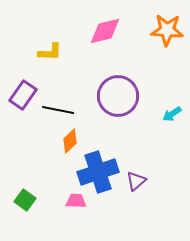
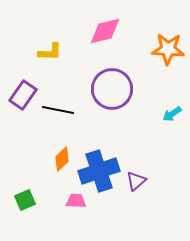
orange star: moved 1 px right, 19 px down
purple circle: moved 6 px left, 7 px up
orange diamond: moved 8 px left, 18 px down
blue cross: moved 1 px right, 1 px up
green square: rotated 30 degrees clockwise
